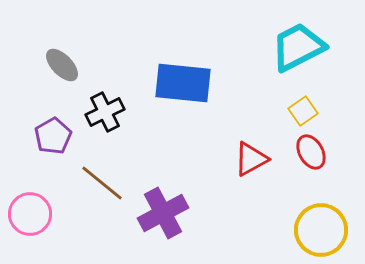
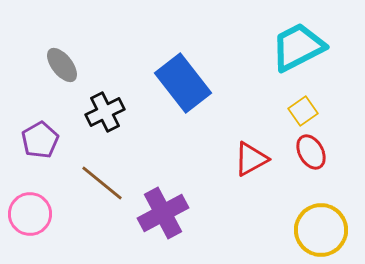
gray ellipse: rotated 6 degrees clockwise
blue rectangle: rotated 46 degrees clockwise
purple pentagon: moved 13 px left, 4 px down
